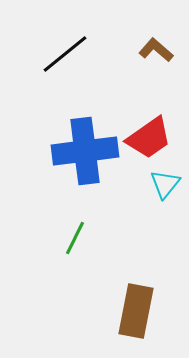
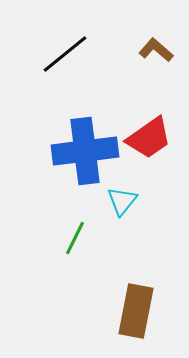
cyan triangle: moved 43 px left, 17 px down
